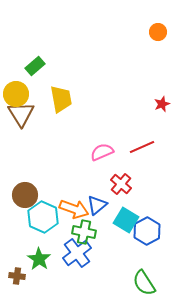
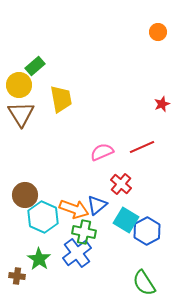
yellow circle: moved 3 px right, 9 px up
